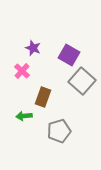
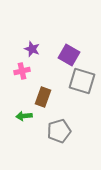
purple star: moved 1 px left, 1 px down
pink cross: rotated 35 degrees clockwise
gray square: rotated 24 degrees counterclockwise
